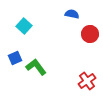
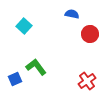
blue square: moved 21 px down
